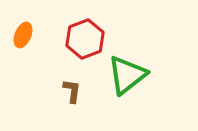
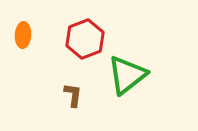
orange ellipse: rotated 20 degrees counterclockwise
brown L-shape: moved 1 px right, 4 px down
